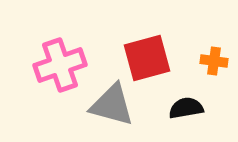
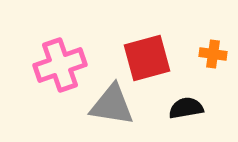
orange cross: moved 1 px left, 7 px up
gray triangle: rotated 6 degrees counterclockwise
